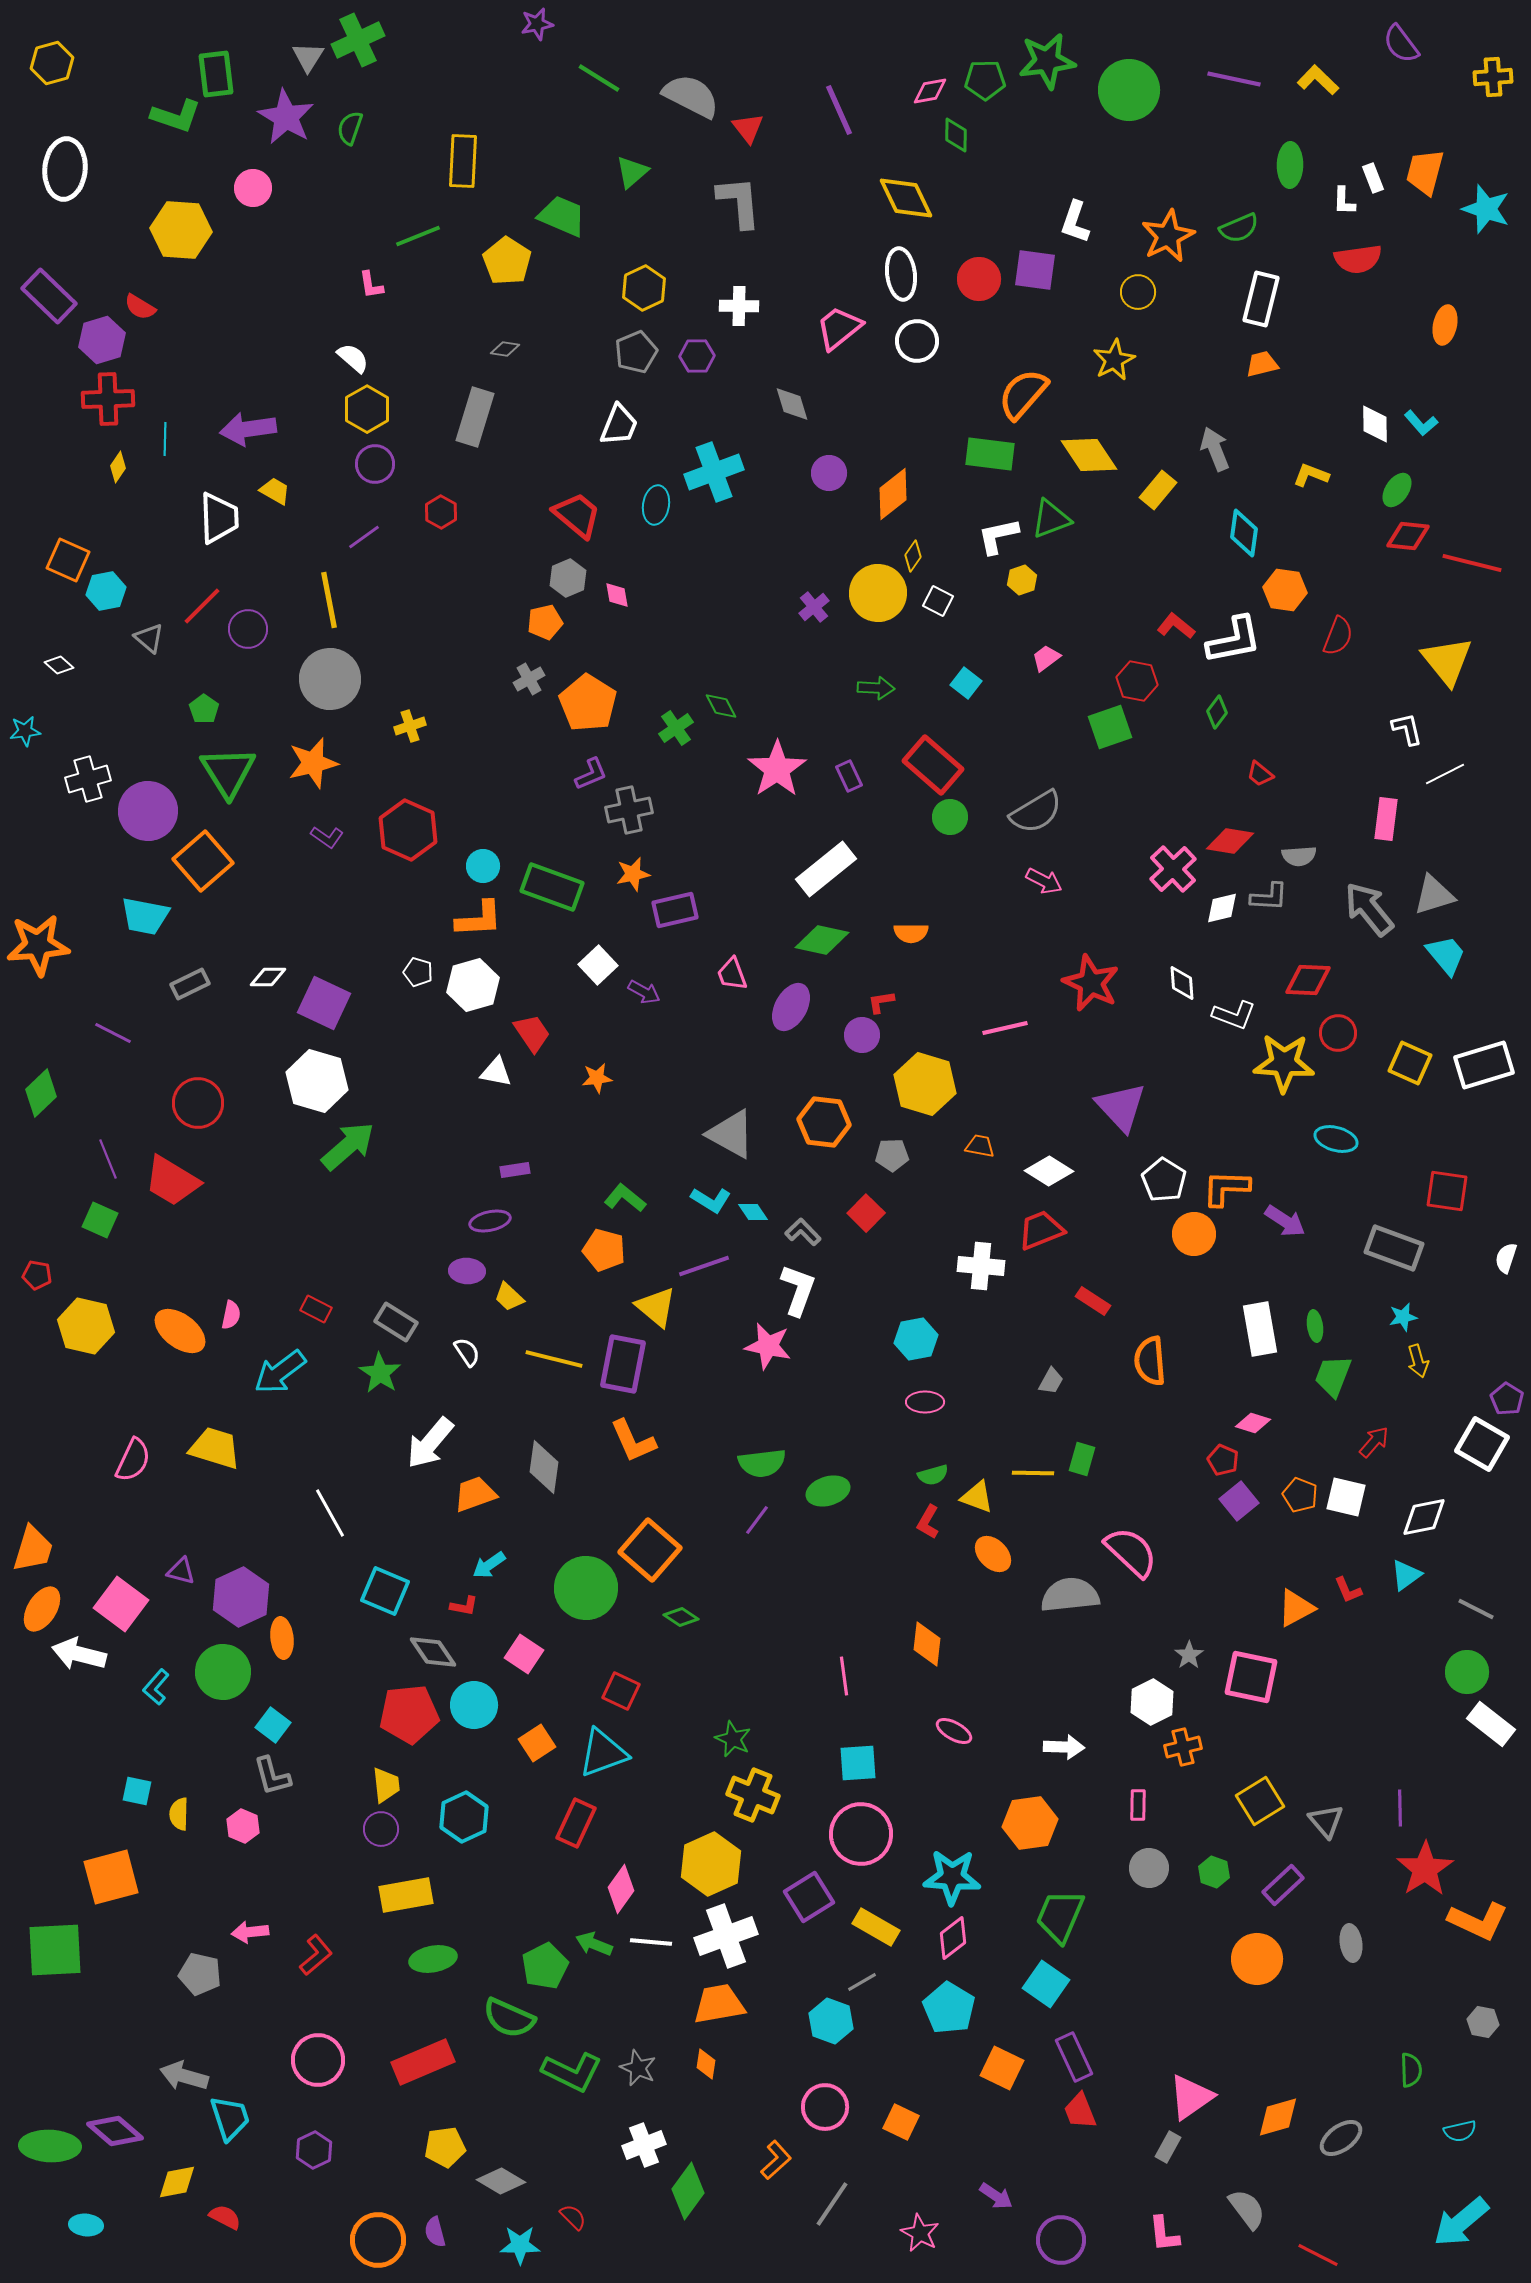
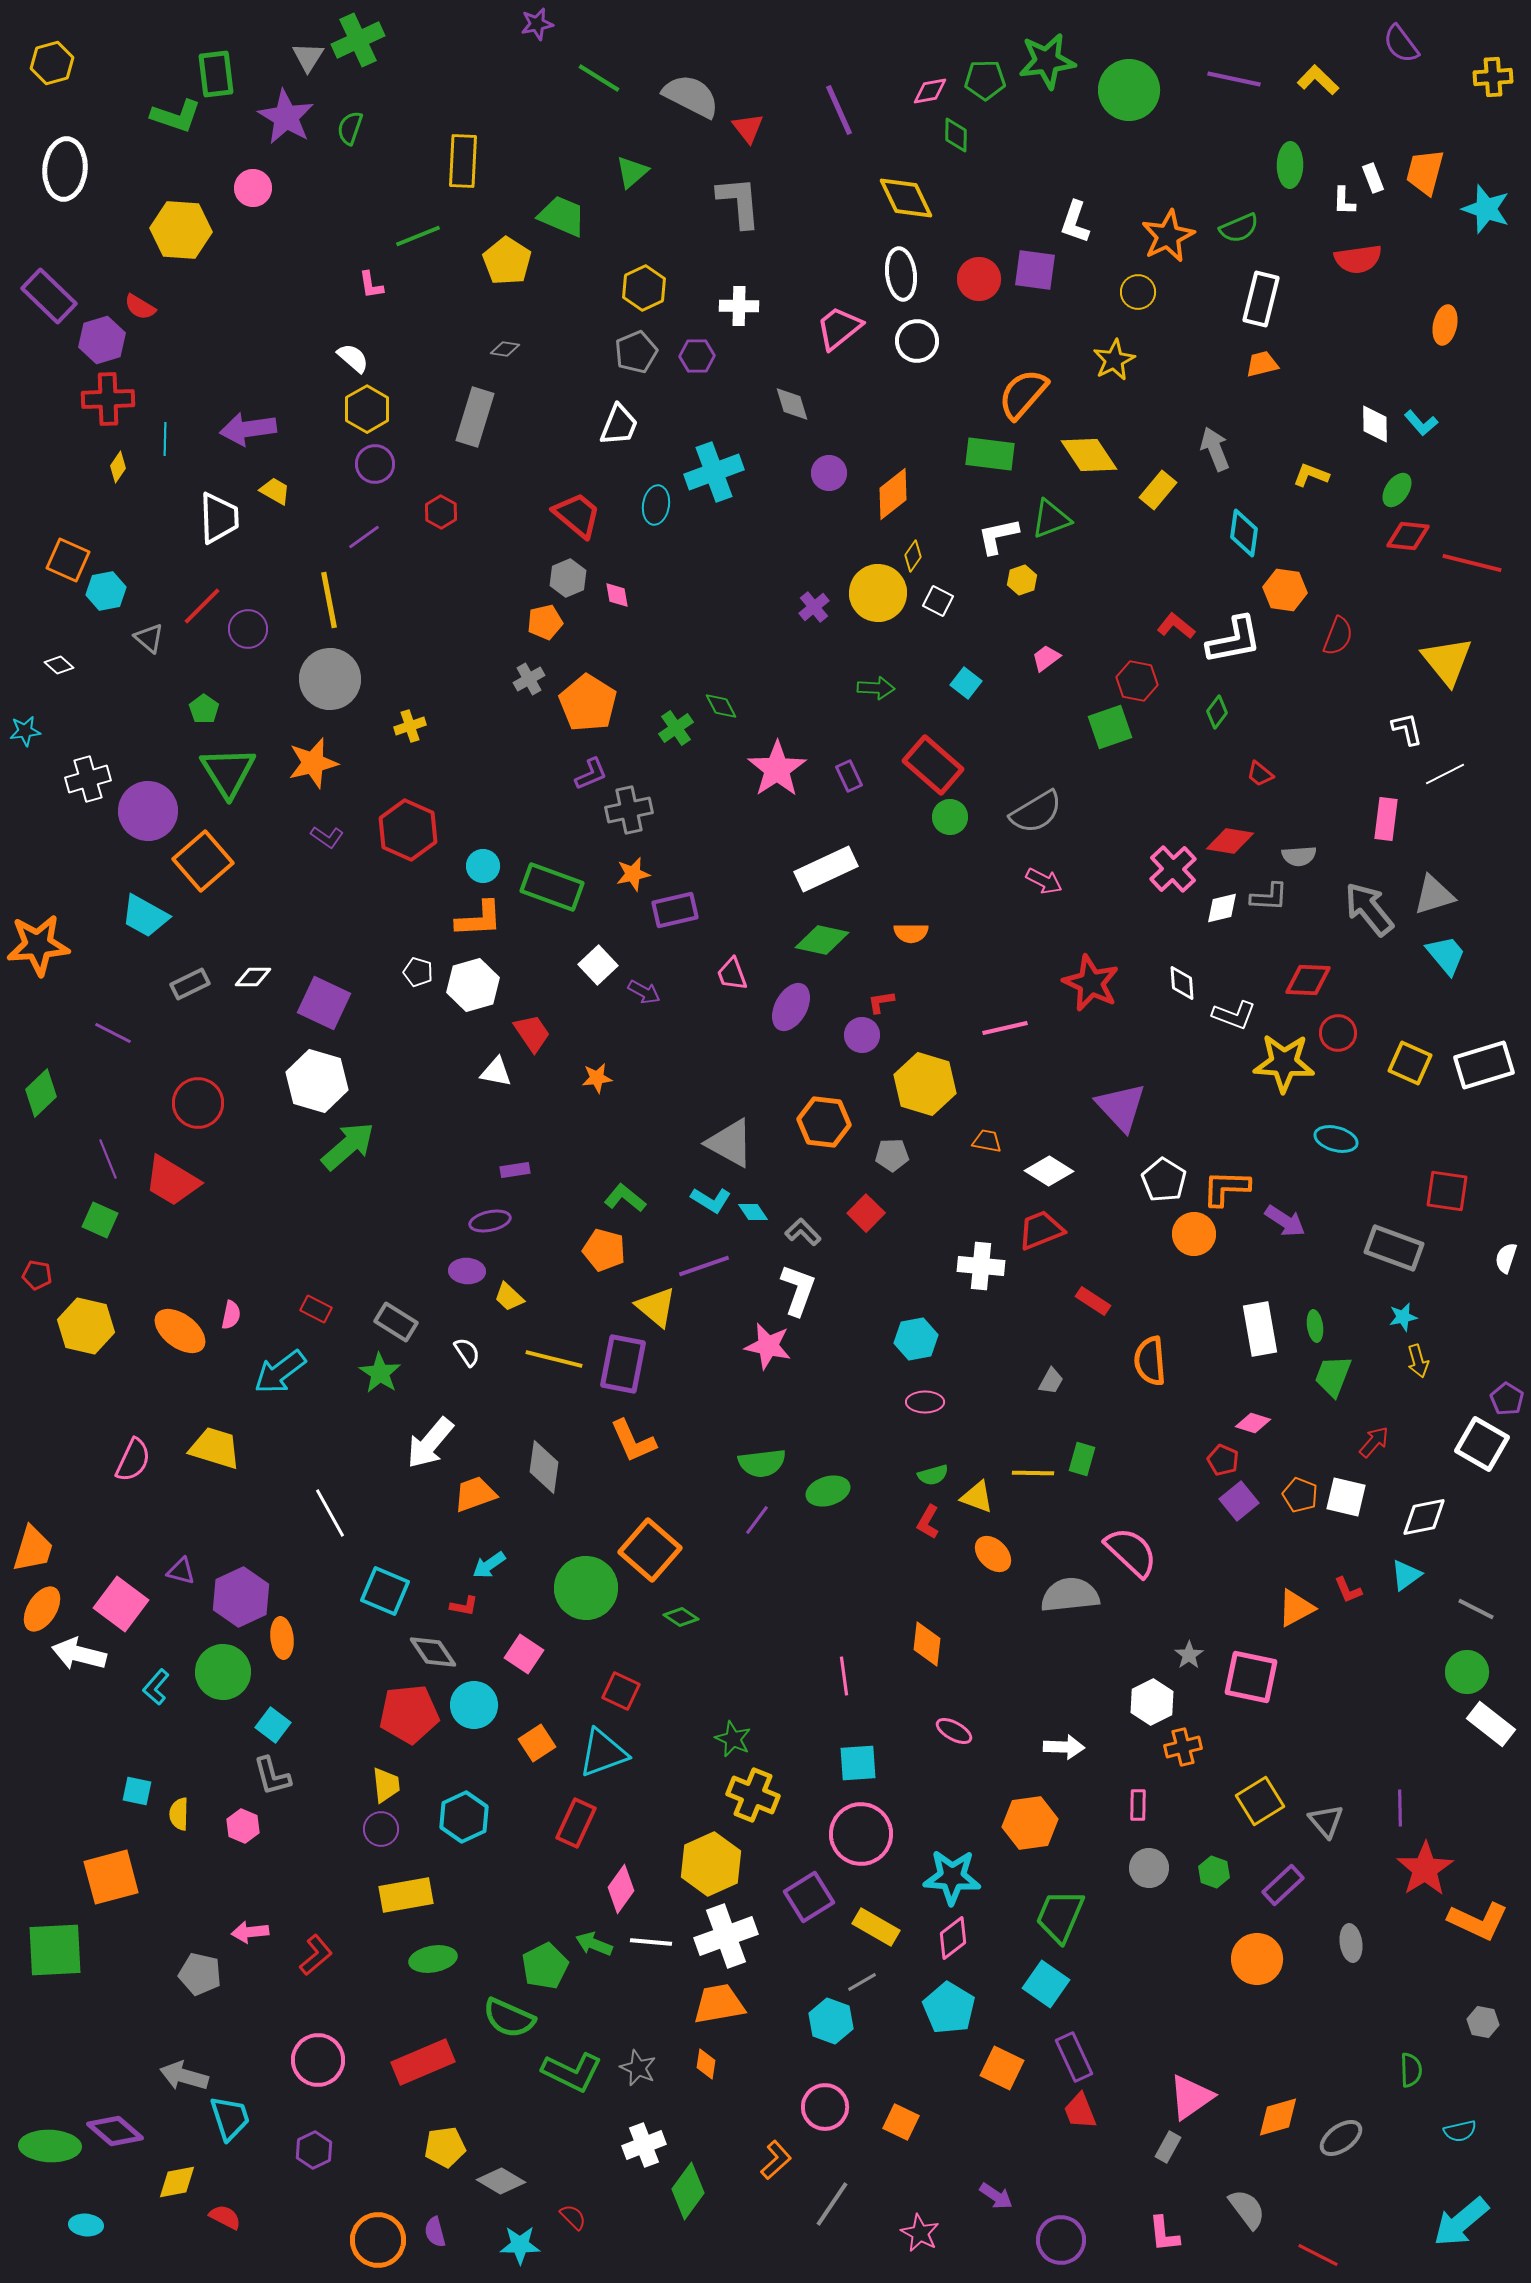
white rectangle at (826, 869): rotated 14 degrees clockwise
cyan trapezoid at (145, 916): rotated 18 degrees clockwise
white diamond at (268, 977): moved 15 px left
gray triangle at (731, 1134): moved 1 px left, 9 px down
orange trapezoid at (980, 1146): moved 7 px right, 5 px up
